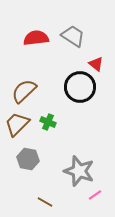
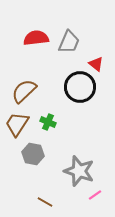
gray trapezoid: moved 4 px left, 6 px down; rotated 80 degrees clockwise
brown trapezoid: rotated 12 degrees counterclockwise
gray hexagon: moved 5 px right, 5 px up
